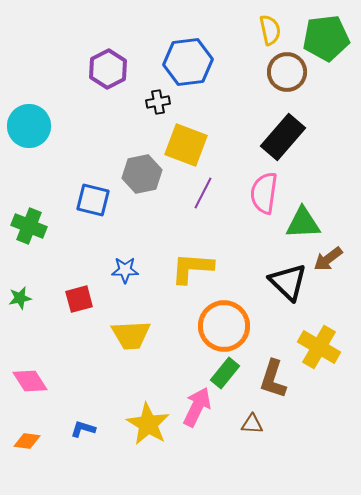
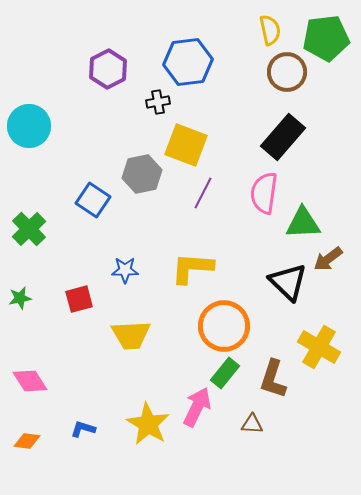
blue square: rotated 20 degrees clockwise
green cross: moved 3 px down; rotated 24 degrees clockwise
